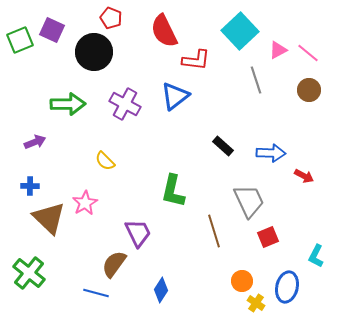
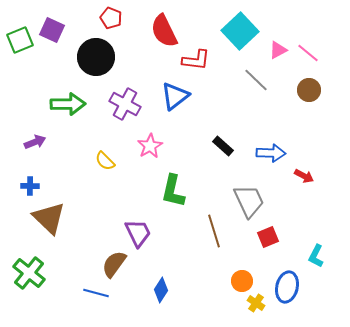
black circle: moved 2 px right, 5 px down
gray line: rotated 28 degrees counterclockwise
pink star: moved 65 px right, 57 px up
